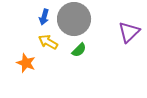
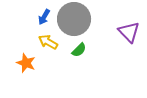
blue arrow: rotated 14 degrees clockwise
purple triangle: rotated 30 degrees counterclockwise
